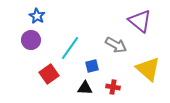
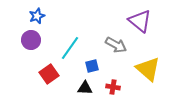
blue star: rotated 21 degrees clockwise
